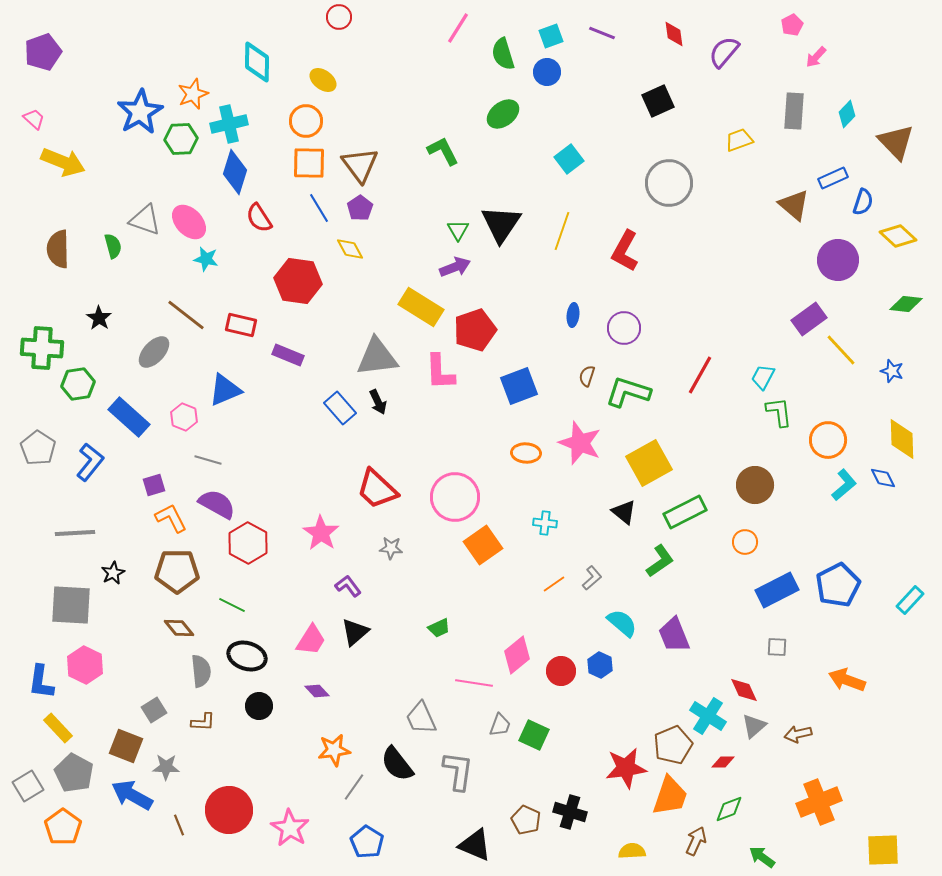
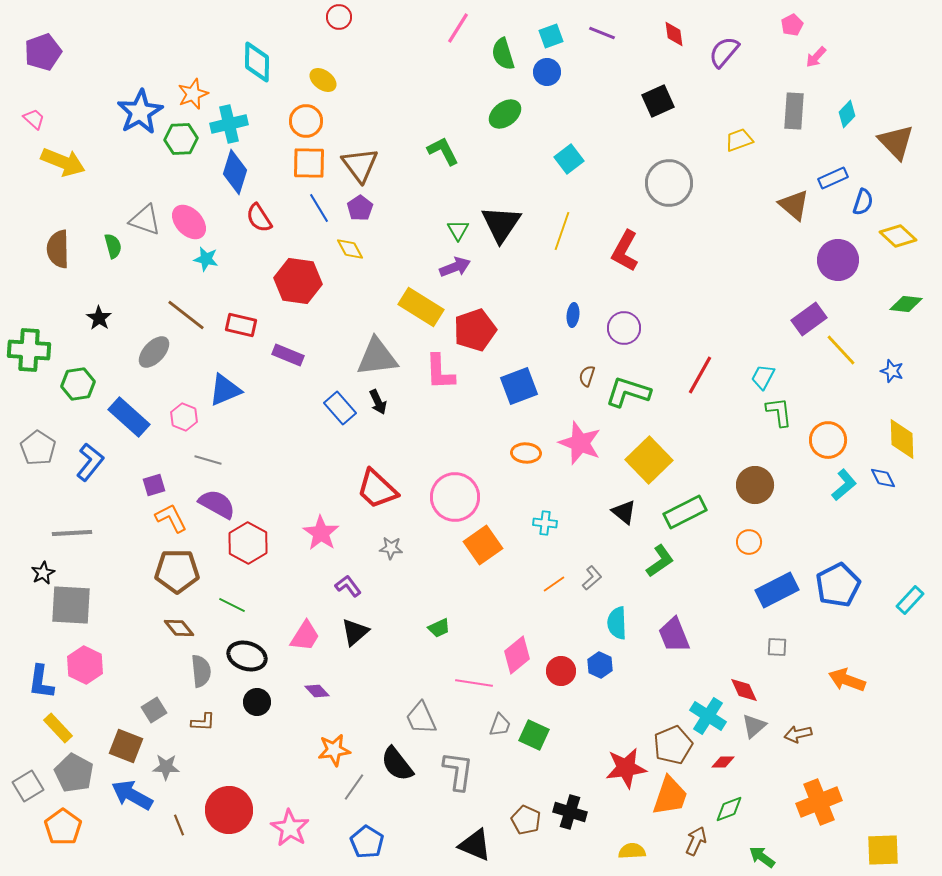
green ellipse at (503, 114): moved 2 px right
green cross at (42, 348): moved 13 px left, 2 px down
yellow square at (649, 463): moved 3 px up; rotated 15 degrees counterclockwise
gray line at (75, 533): moved 3 px left
orange circle at (745, 542): moved 4 px right
black star at (113, 573): moved 70 px left
cyan semicircle at (622, 623): moved 5 px left; rotated 132 degrees counterclockwise
pink trapezoid at (311, 640): moved 6 px left, 4 px up
black circle at (259, 706): moved 2 px left, 4 px up
